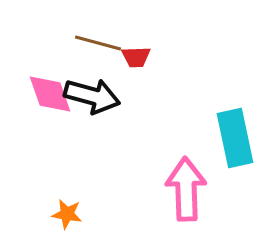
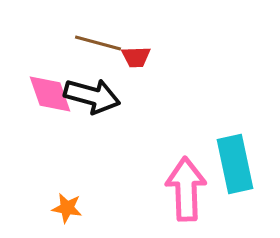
cyan rectangle: moved 26 px down
orange star: moved 6 px up
